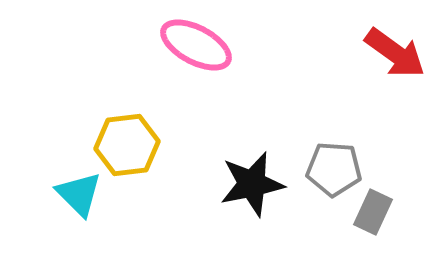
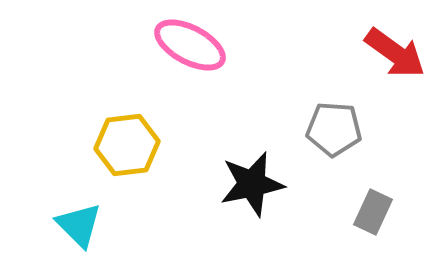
pink ellipse: moved 6 px left
gray pentagon: moved 40 px up
cyan triangle: moved 31 px down
